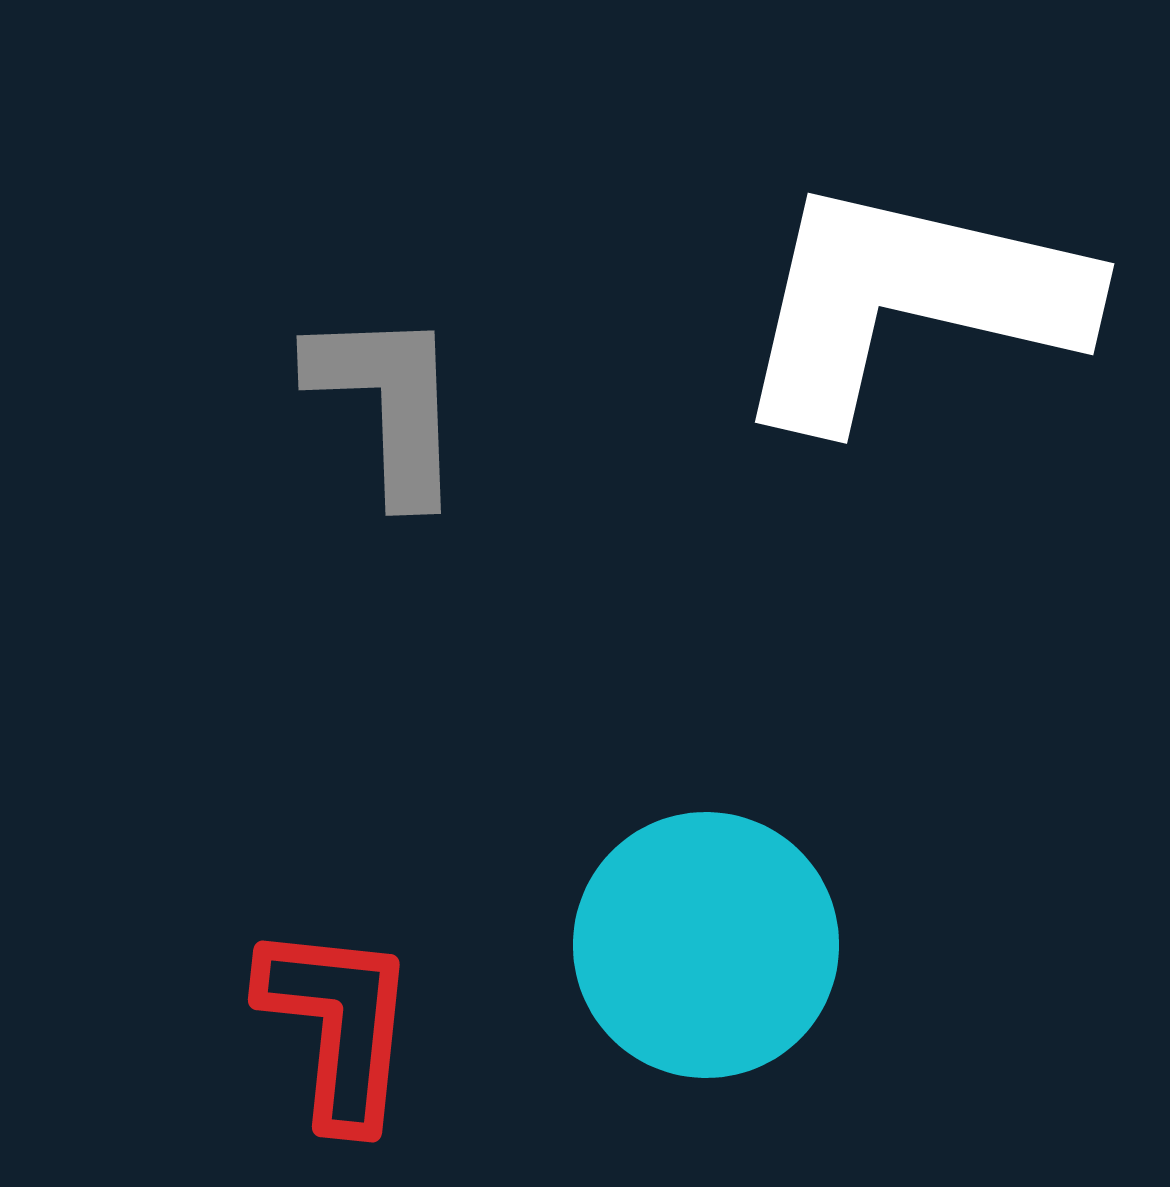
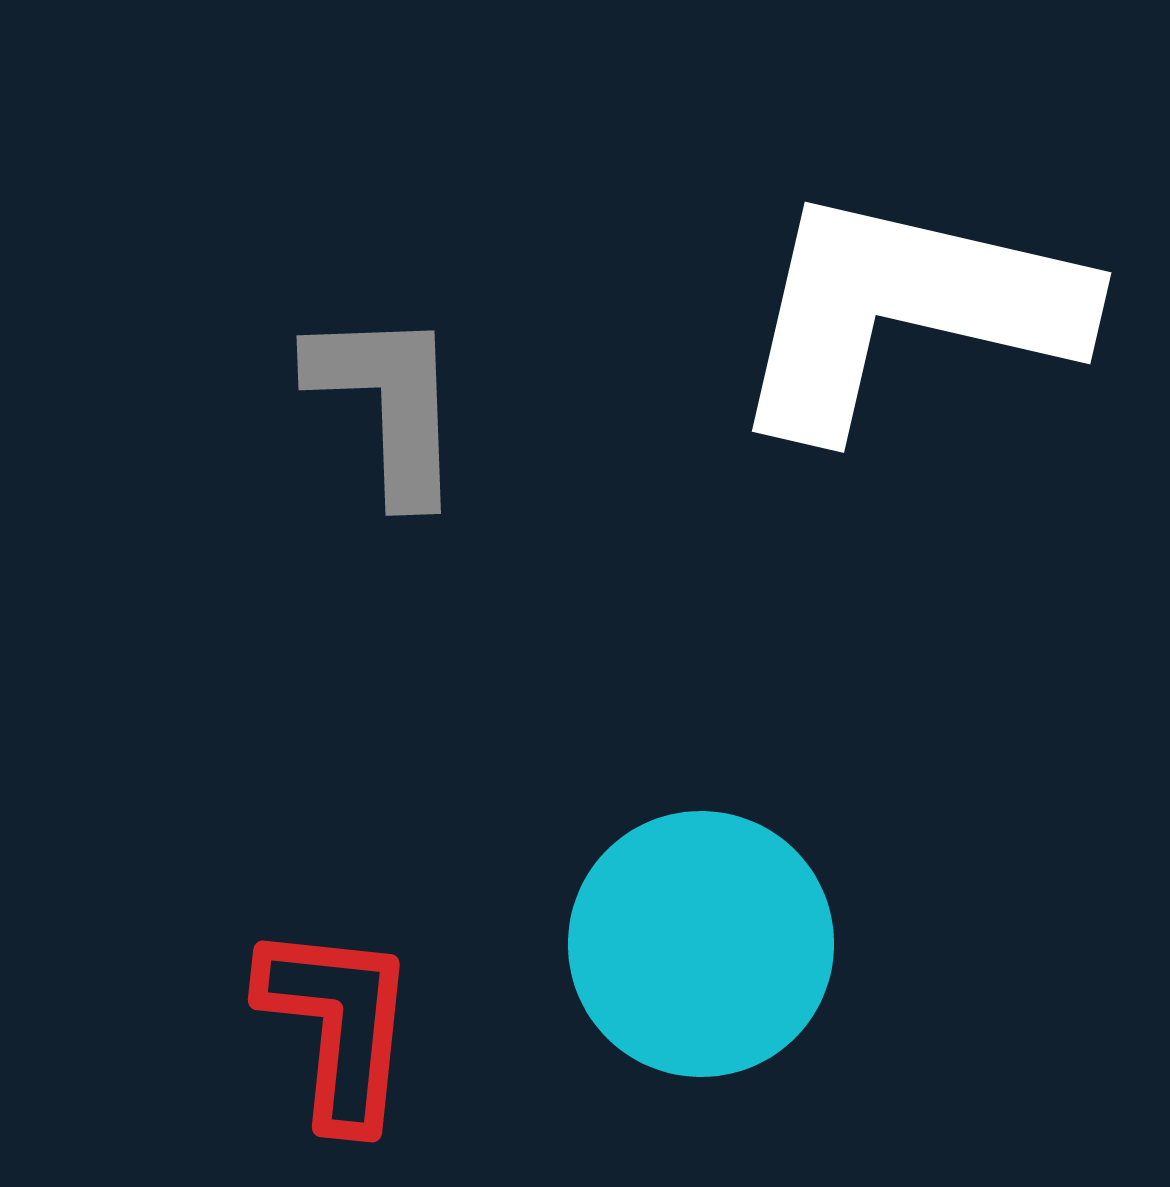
white L-shape: moved 3 px left, 9 px down
cyan circle: moved 5 px left, 1 px up
